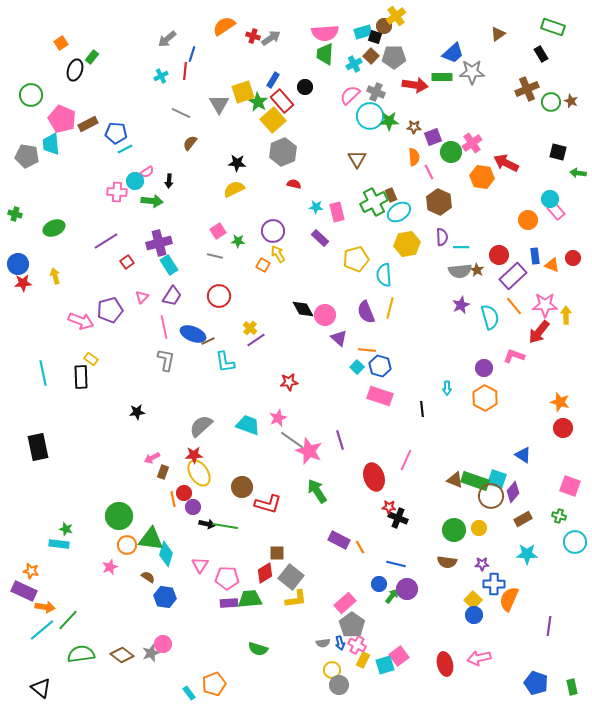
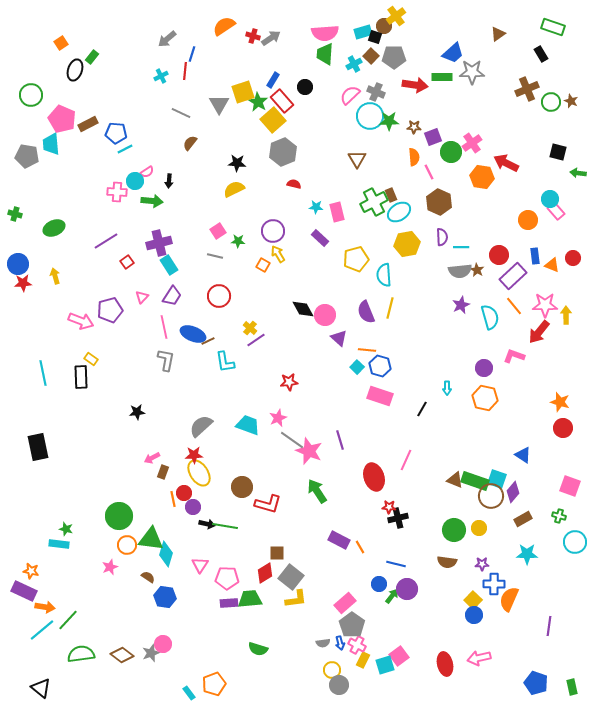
orange hexagon at (485, 398): rotated 15 degrees counterclockwise
black line at (422, 409): rotated 35 degrees clockwise
black cross at (398, 518): rotated 36 degrees counterclockwise
